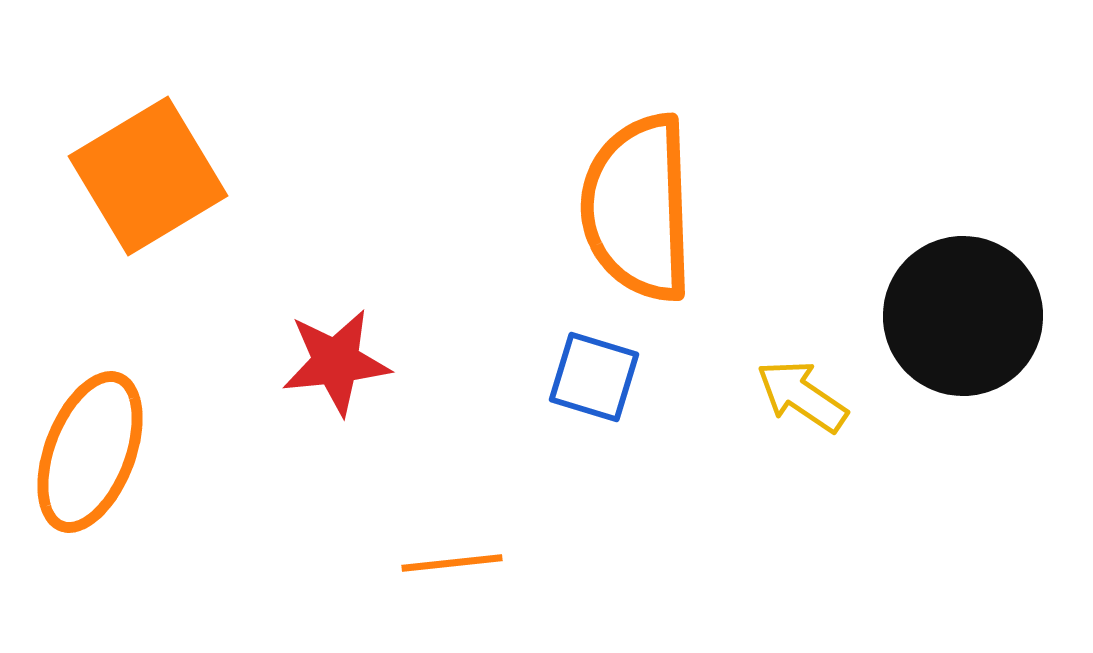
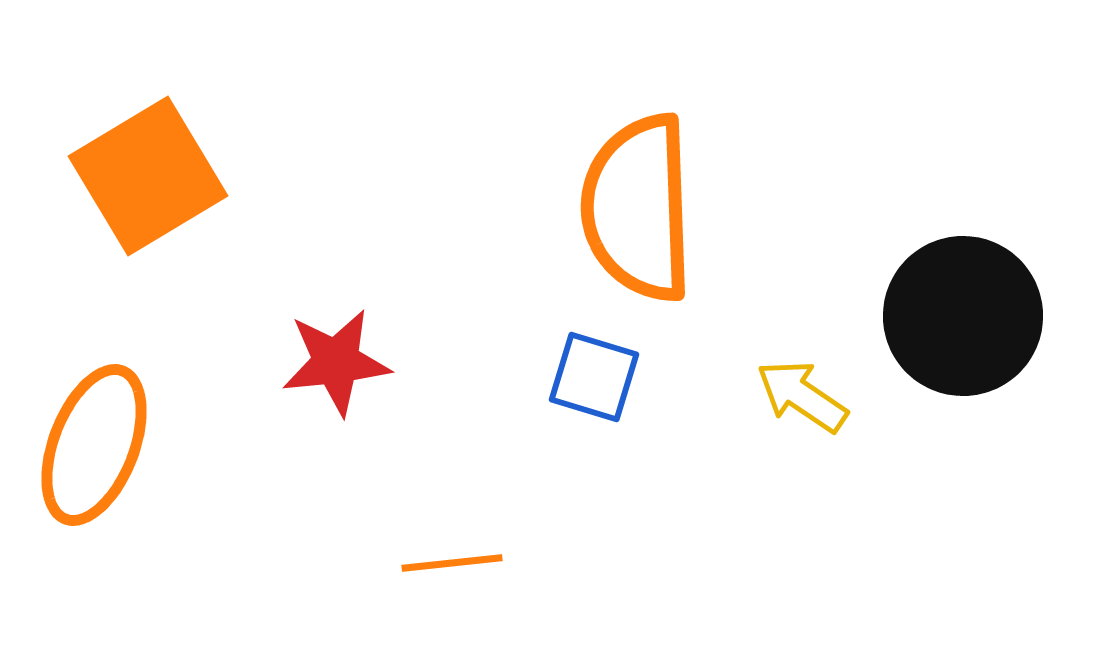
orange ellipse: moved 4 px right, 7 px up
